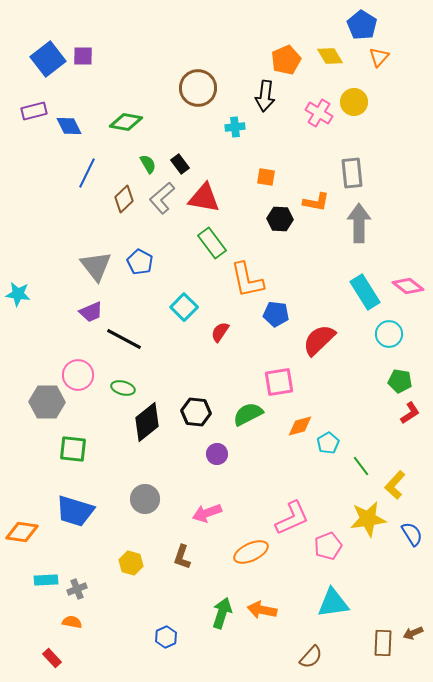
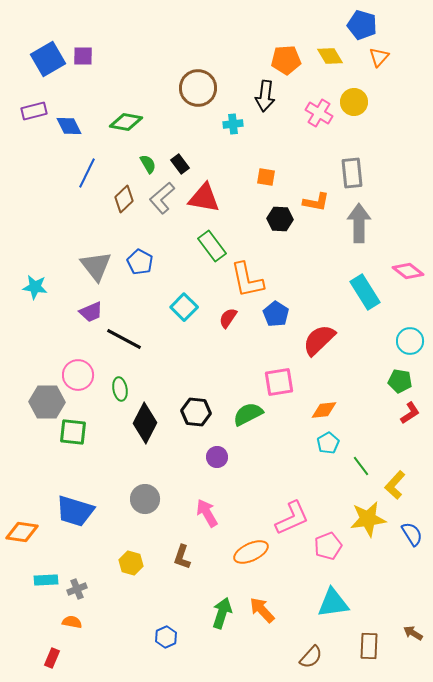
blue pentagon at (362, 25): rotated 16 degrees counterclockwise
blue square at (48, 59): rotated 8 degrees clockwise
orange pentagon at (286, 60): rotated 20 degrees clockwise
cyan cross at (235, 127): moved 2 px left, 3 px up
green rectangle at (212, 243): moved 3 px down
pink diamond at (408, 286): moved 15 px up
cyan star at (18, 294): moved 17 px right, 7 px up
blue pentagon at (276, 314): rotated 25 degrees clockwise
red semicircle at (220, 332): moved 8 px right, 14 px up
cyan circle at (389, 334): moved 21 px right, 7 px down
green ellipse at (123, 388): moved 3 px left, 1 px down; rotated 65 degrees clockwise
black diamond at (147, 422): moved 2 px left, 1 px down; rotated 24 degrees counterclockwise
orange diamond at (300, 426): moved 24 px right, 16 px up; rotated 8 degrees clockwise
green square at (73, 449): moved 17 px up
purple circle at (217, 454): moved 3 px down
pink arrow at (207, 513): rotated 80 degrees clockwise
orange arrow at (262, 610): rotated 36 degrees clockwise
brown arrow at (413, 633): rotated 54 degrees clockwise
brown rectangle at (383, 643): moved 14 px left, 3 px down
red rectangle at (52, 658): rotated 66 degrees clockwise
